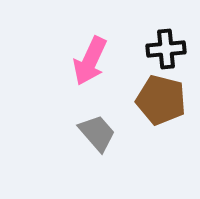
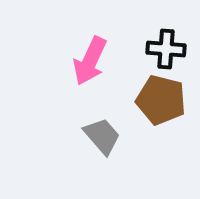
black cross: rotated 9 degrees clockwise
gray trapezoid: moved 5 px right, 3 px down
